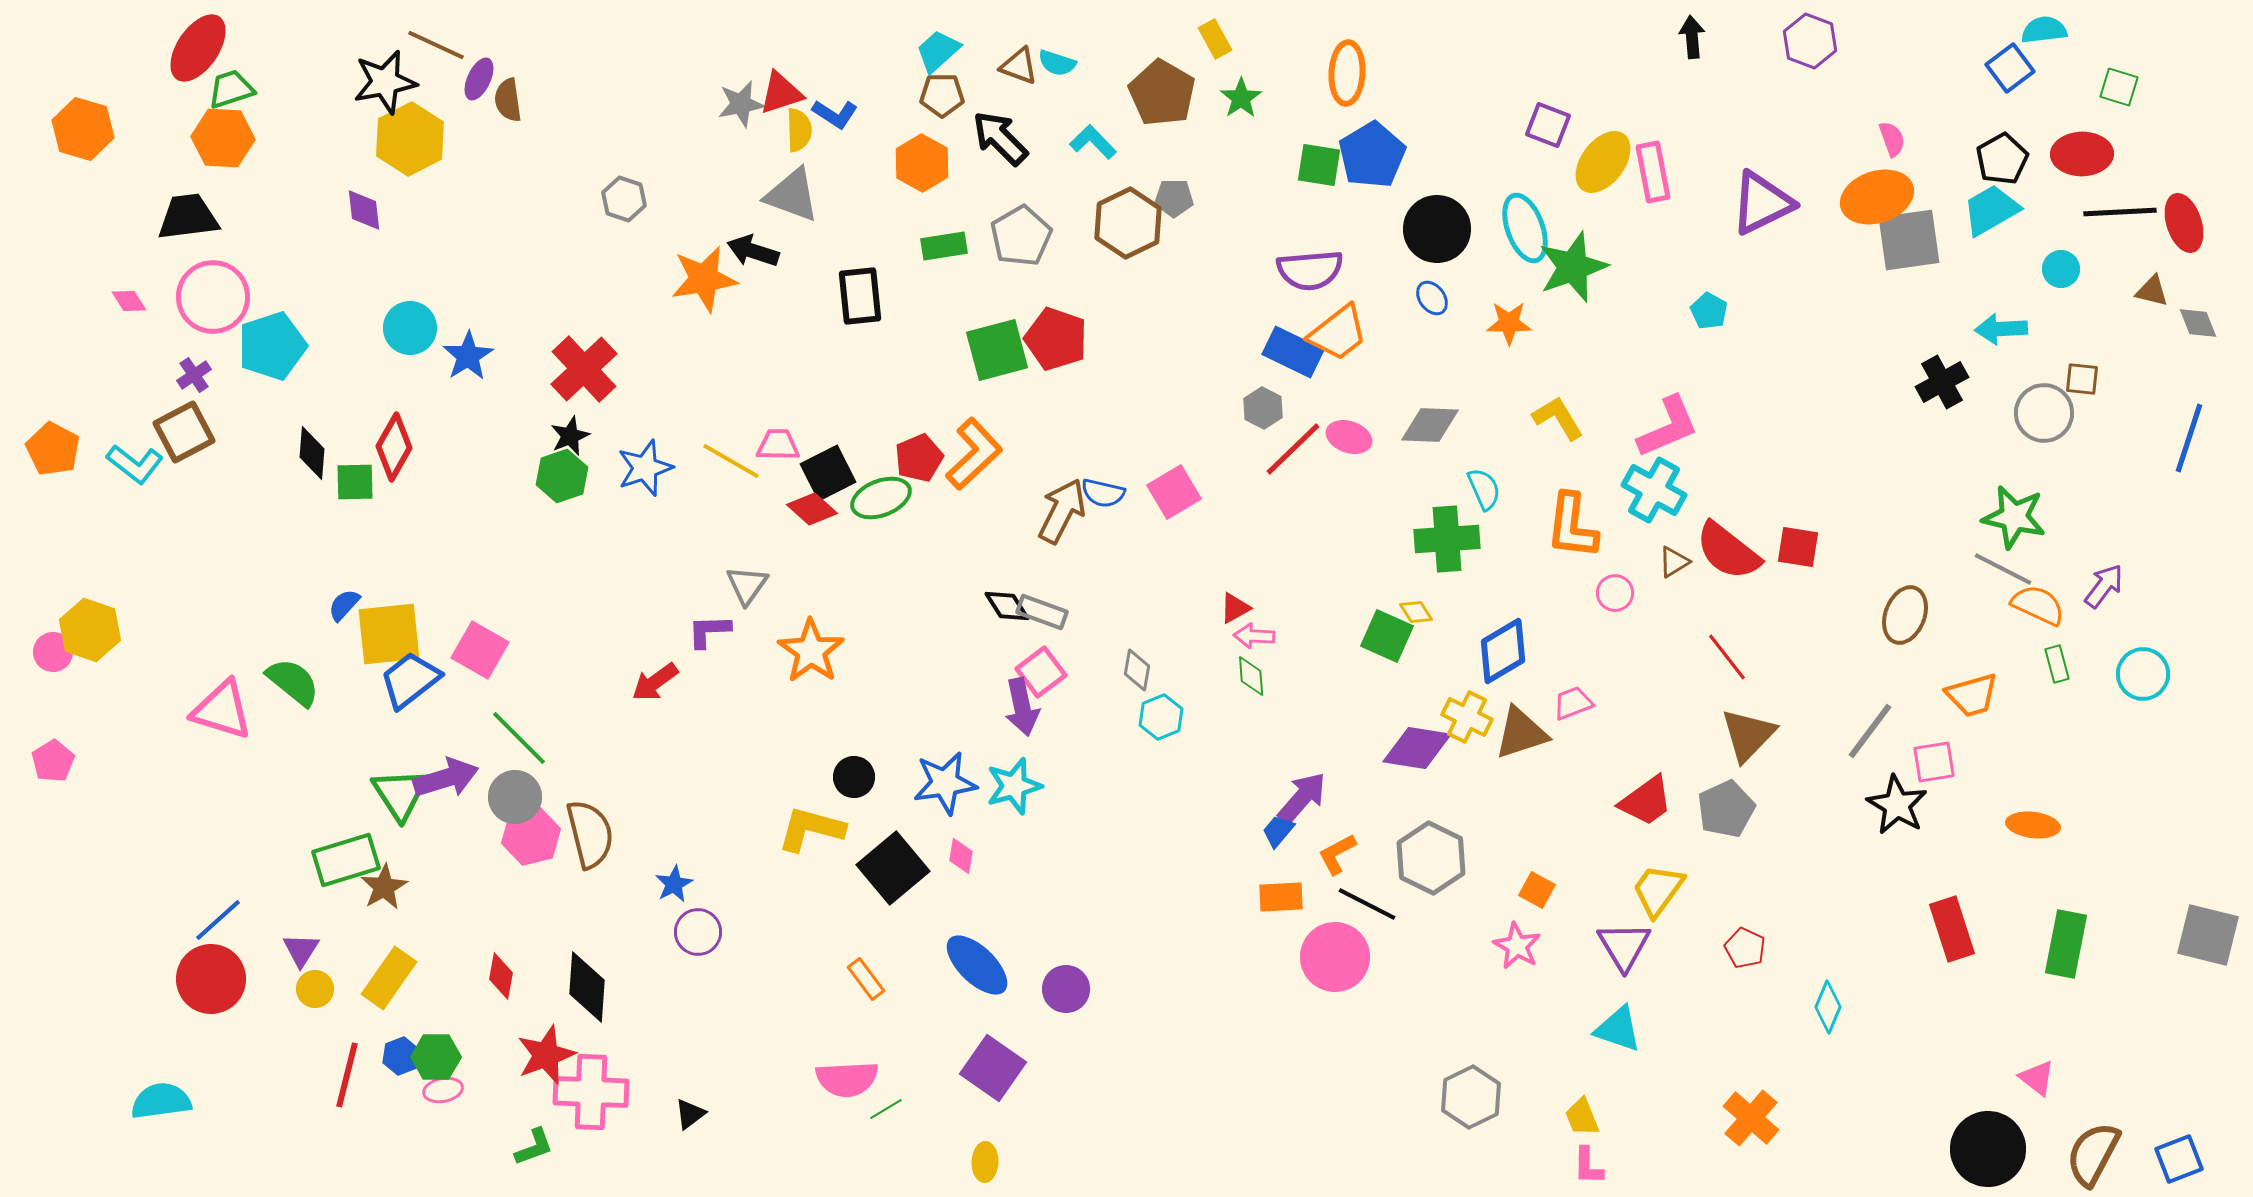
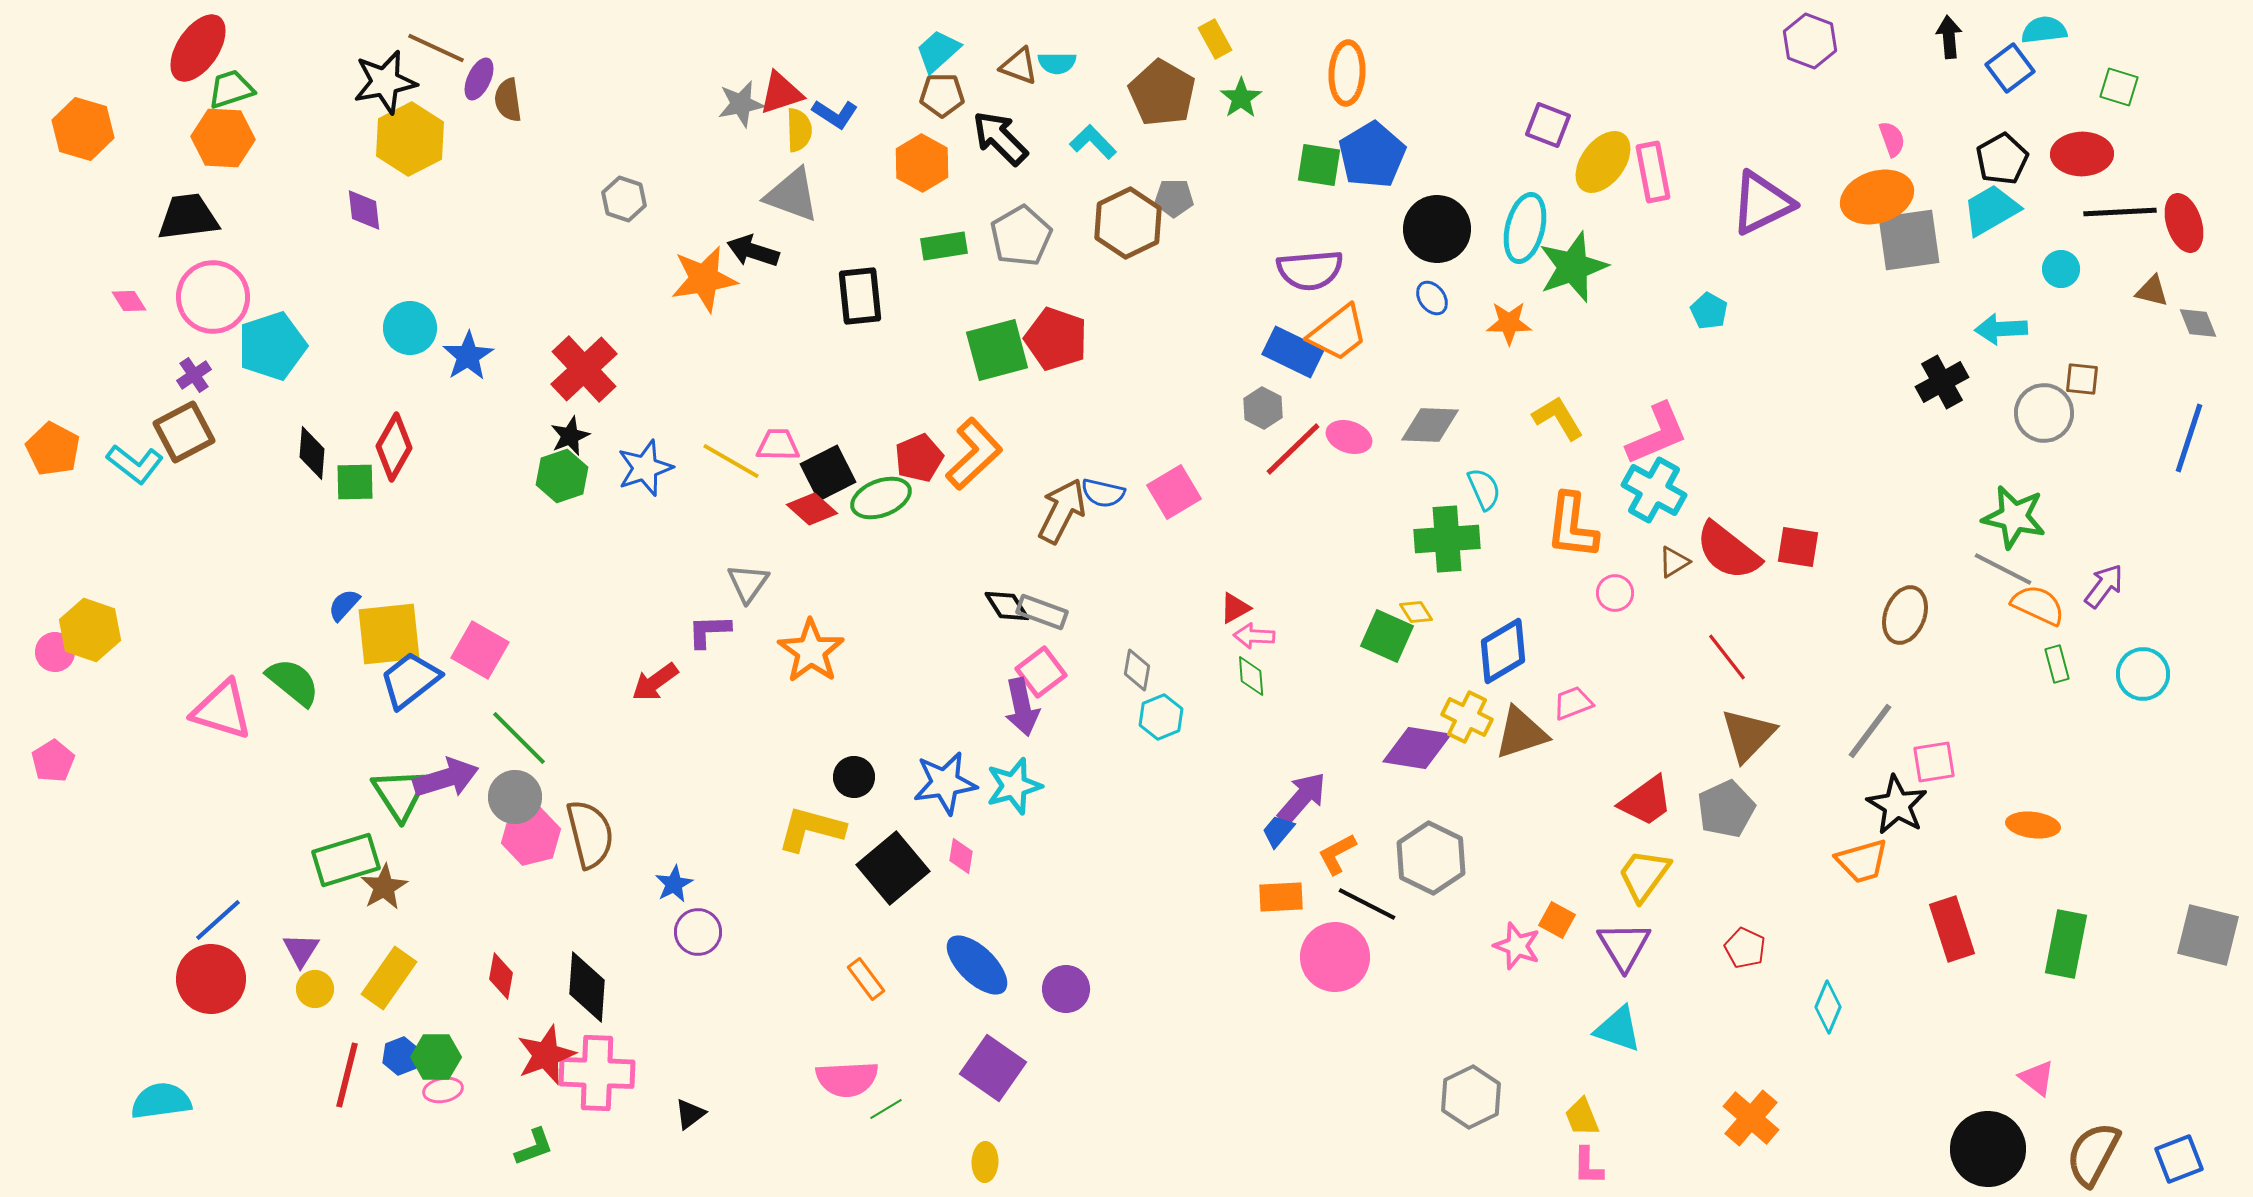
black arrow at (1692, 37): moved 257 px right
brown line at (436, 45): moved 3 px down
cyan semicircle at (1057, 63): rotated 18 degrees counterclockwise
cyan ellipse at (1525, 228): rotated 34 degrees clockwise
pink L-shape at (1668, 427): moved 11 px left, 7 px down
gray triangle at (747, 585): moved 1 px right, 2 px up
pink circle at (53, 652): moved 2 px right
orange trapezoid at (1972, 695): moved 110 px left, 166 px down
orange square at (1537, 890): moved 20 px right, 30 px down
yellow trapezoid at (1658, 890): moved 14 px left, 15 px up
pink star at (1517, 946): rotated 9 degrees counterclockwise
pink cross at (591, 1092): moved 6 px right, 19 px up
